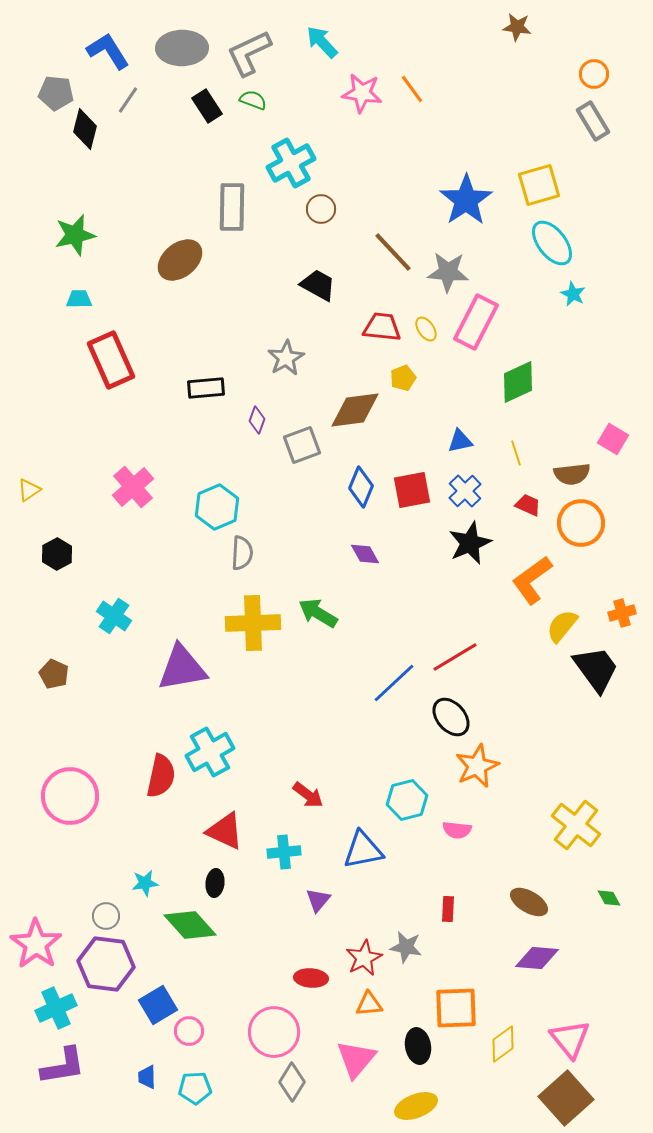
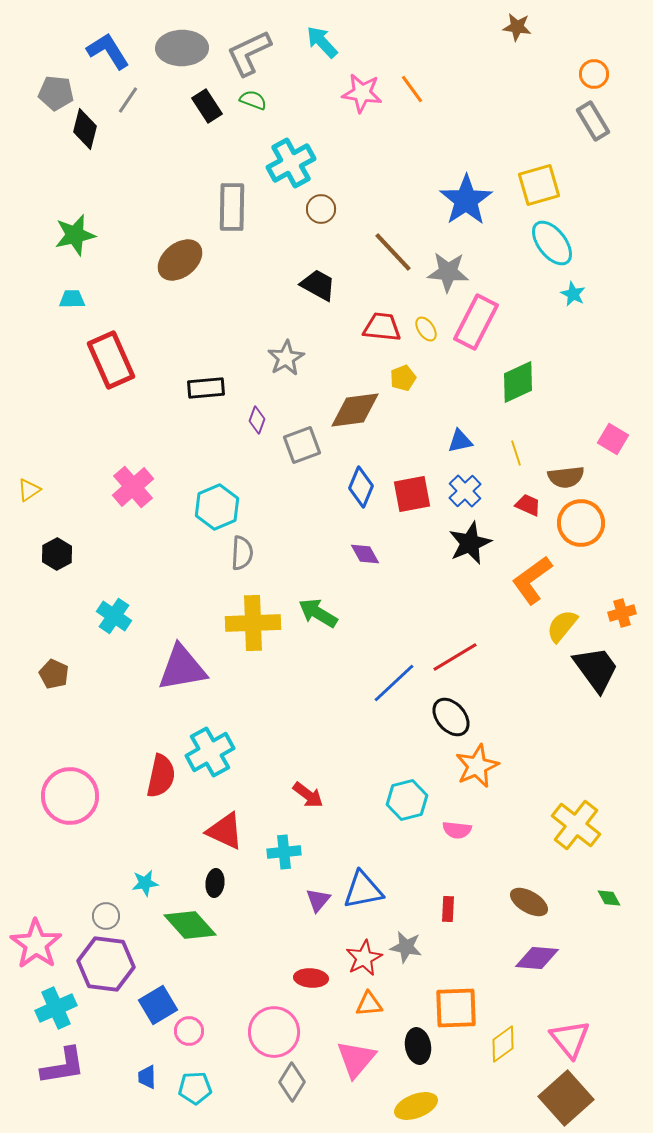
cyan trapezoid at (79, 299): moved 7 px left
brown semicircle at (572, 474): moved 6 px left, 3 px down
red square at (412, 490): moved 4 px down
blue triangle at (363, 850): moved 40 px down
